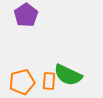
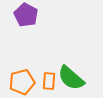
purple pentagon: rotated 10 degrees counterclockwise
green semicircle: moved 3 px right, 3 px down; rotated 16 degrees clockwise
